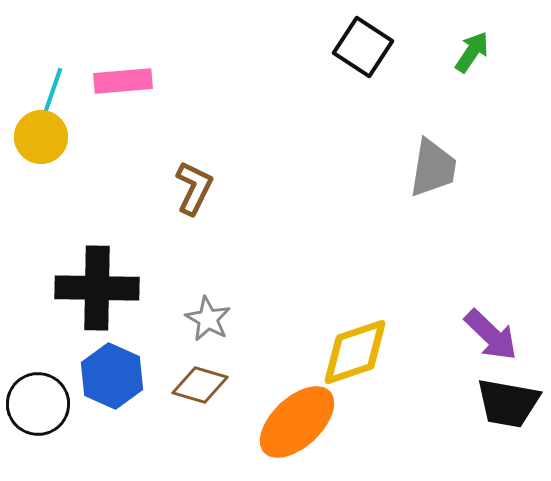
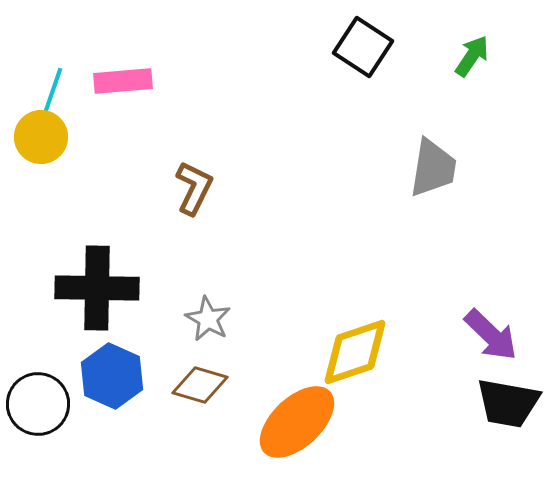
green arrow: moved 4 px down
